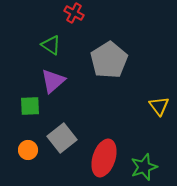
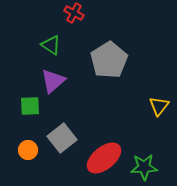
yellow triangle: rotated 15 degrees clockwise
red ellipse: rotated 33 degrees clockwise
green star: rotated 16 degrees clockwise
